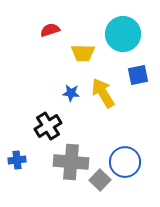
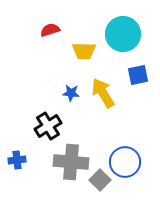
yellow trapezoid: moved 1 px right, 2 px up
